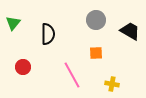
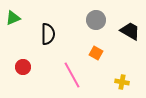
green triangle: moved 5 px up; rotated 28 degrees clockwise
orange square: rotated 32 degrees clockwise
yellow cross: moved 10 px right, 2 px up
